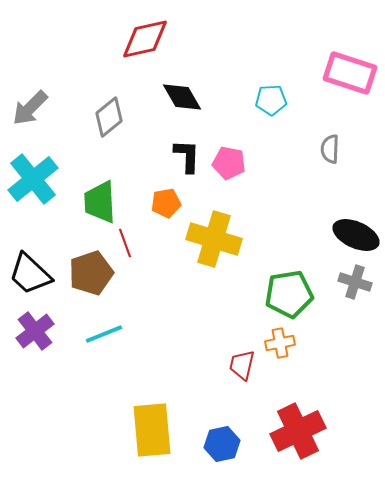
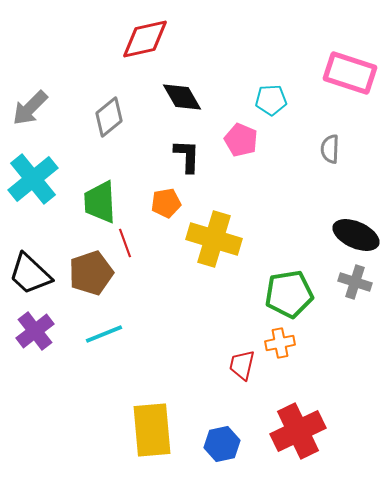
pink pentagon: moved 12 px right, 23 px up; rotated 12 degrees clockwise
